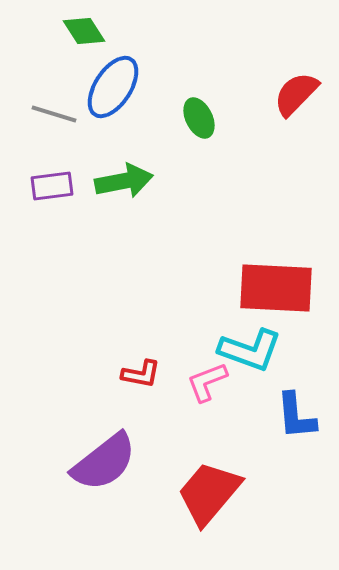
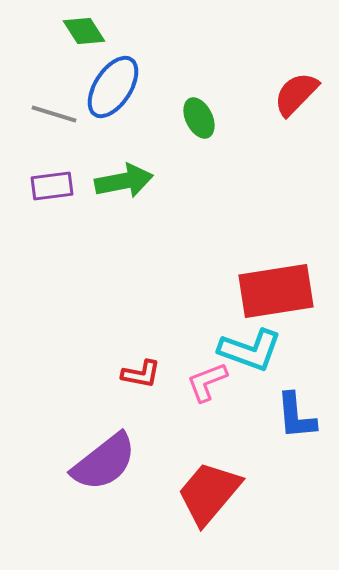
red rectangle: moved 3 px down; rotated 12 degrees counterclockwise
